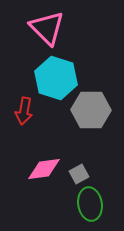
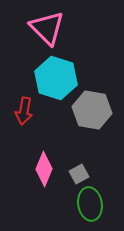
gray hexagon: moved 1 px right; rotated 9 degrees clockwise
pink diamond: rotated 60 degrees counterclockwise
